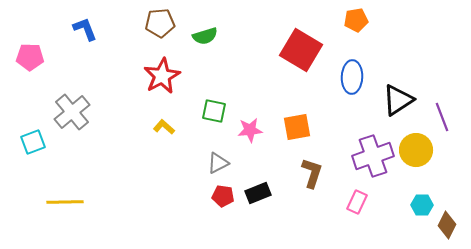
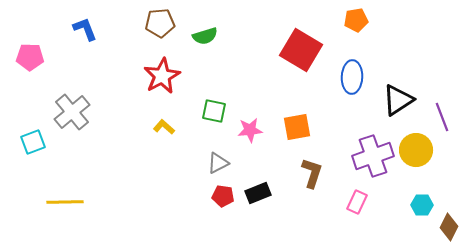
brown diamond: moved 2 px right, 2 px down
